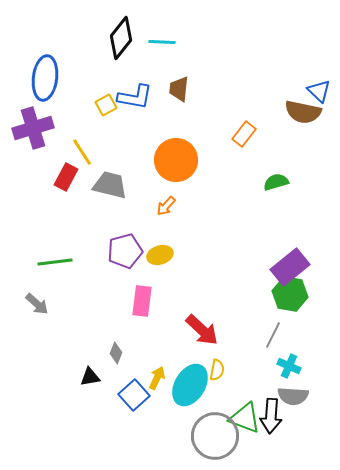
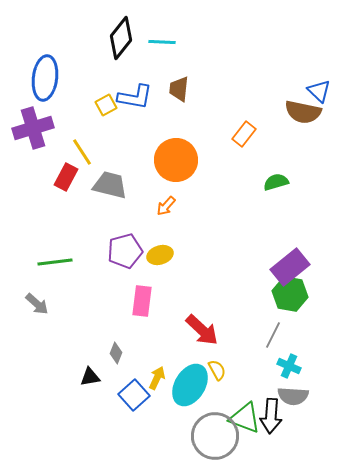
yellow semicircle: rotated 40 degrees counterclockwise
